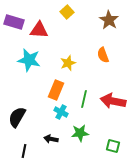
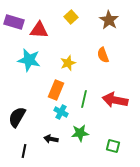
yellow square: moved 4 px right, 5 px down
red arrow: moved 2 px right, 1 px up
